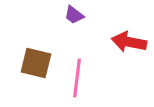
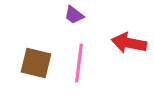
red arrow: moved 1 px down
pink line: moved 2 px right, 15 px up
